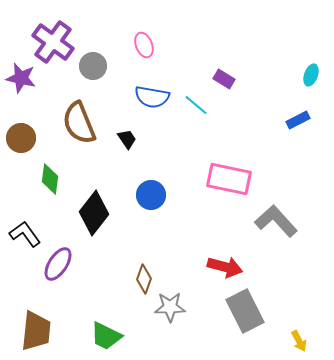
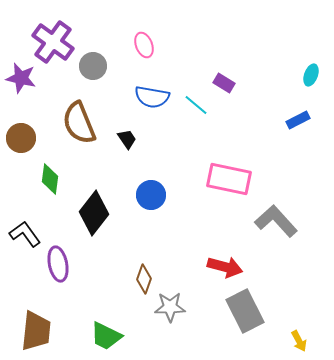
purple rectangle: moved 4 px down
purple ellipse: rotated 44 degrees counterclockwise
